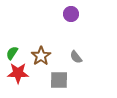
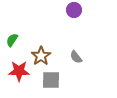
purple circle: moved 3 px right, 4 px up
green semicircle: moved 13 px up
red star: moved 1 px right, 2 px up
gray square: moved 8 px left
